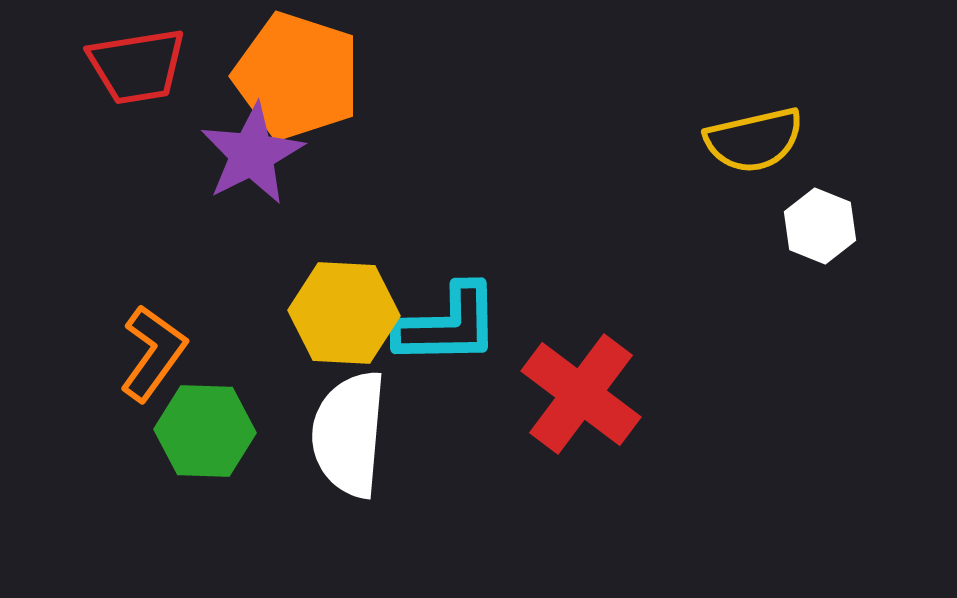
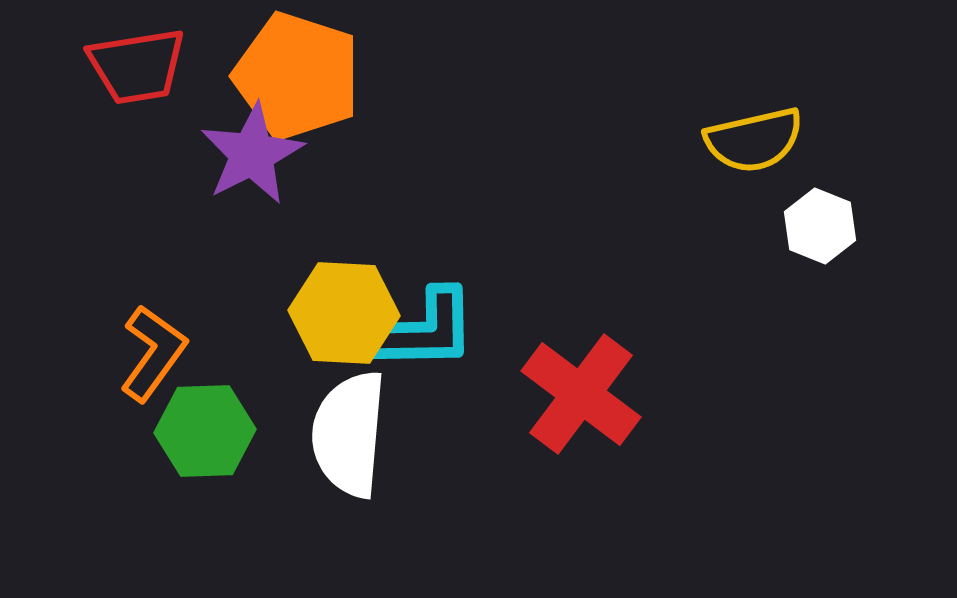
cyan L-shape: moved 24 px left, 5 px down
green hexagon: rotated 4 degrees counterclockwise
